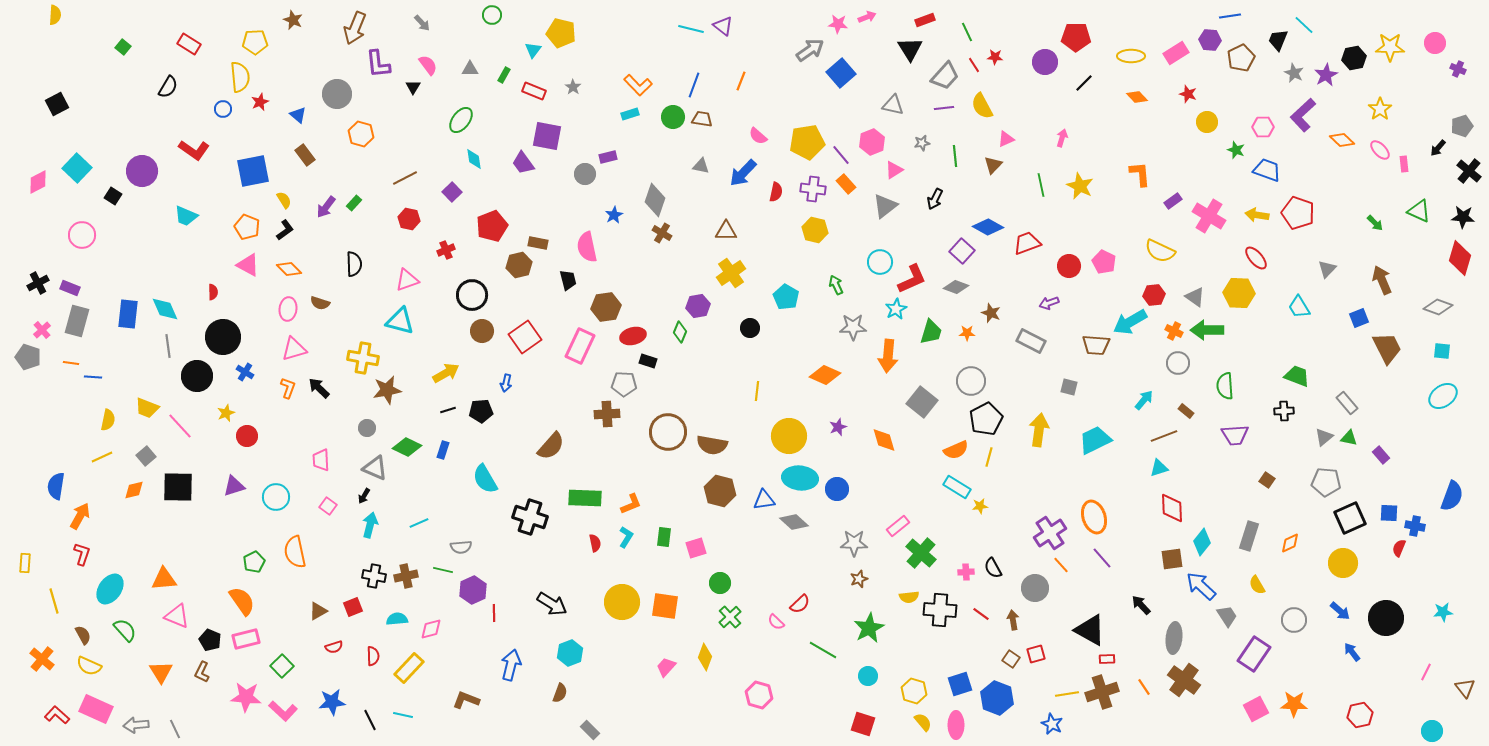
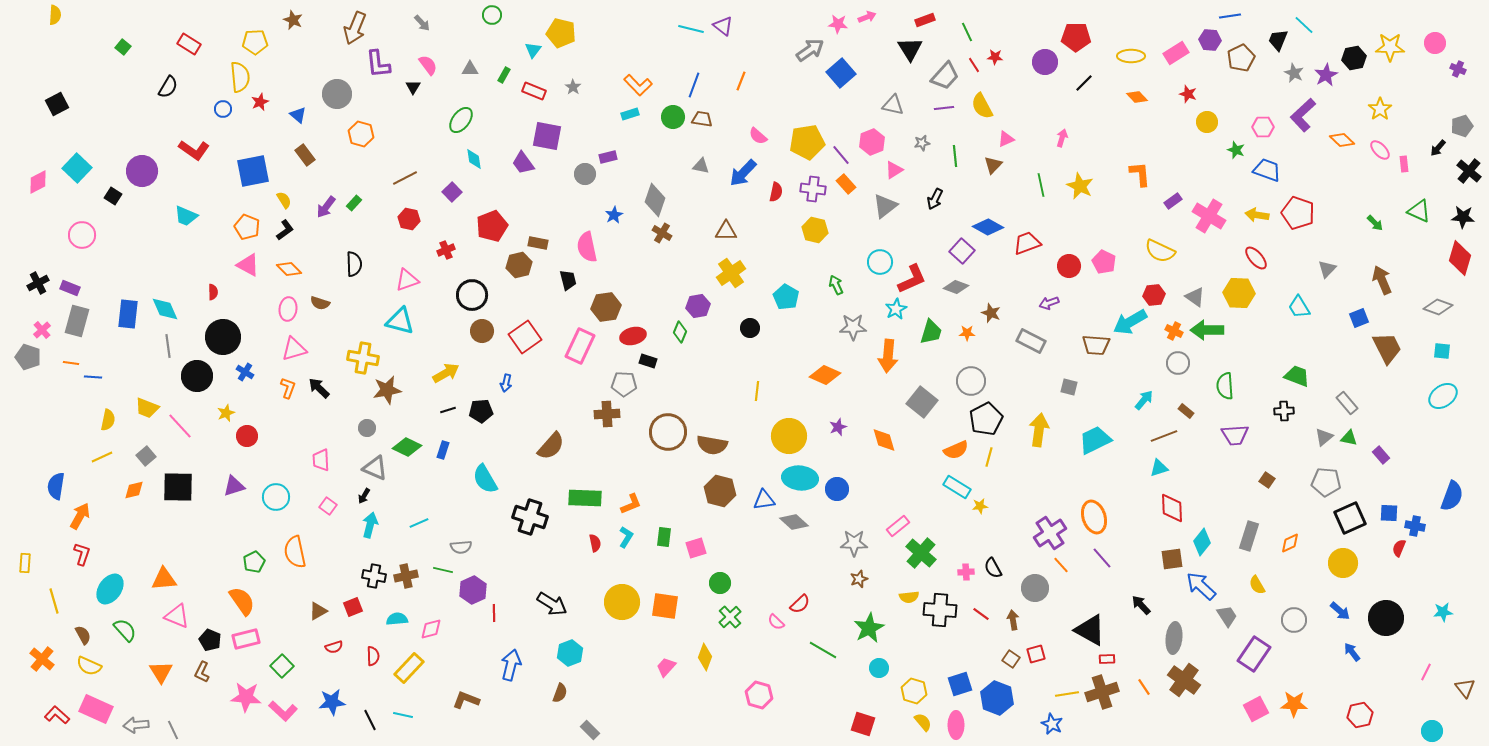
cyan circle at (868, 676): moved 11 px right, 8 px up
gray line at (175, 729): moved 2 px left, 1 px down
